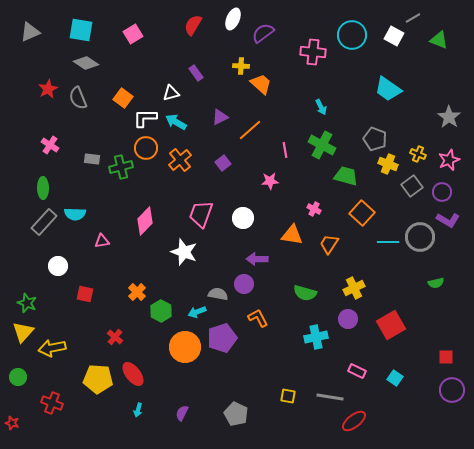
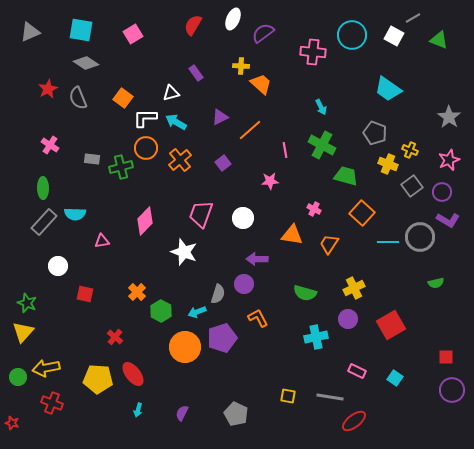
gray pentagon at (375, 139): moved 6 px up
yellow cross at (418, 154): moved 8 px left, 4 px up
gray semicircle at (218, 294): rotated 96 degrees clockwise
yellow arrow at (52, 348): moved 6 px left, 20 px down
